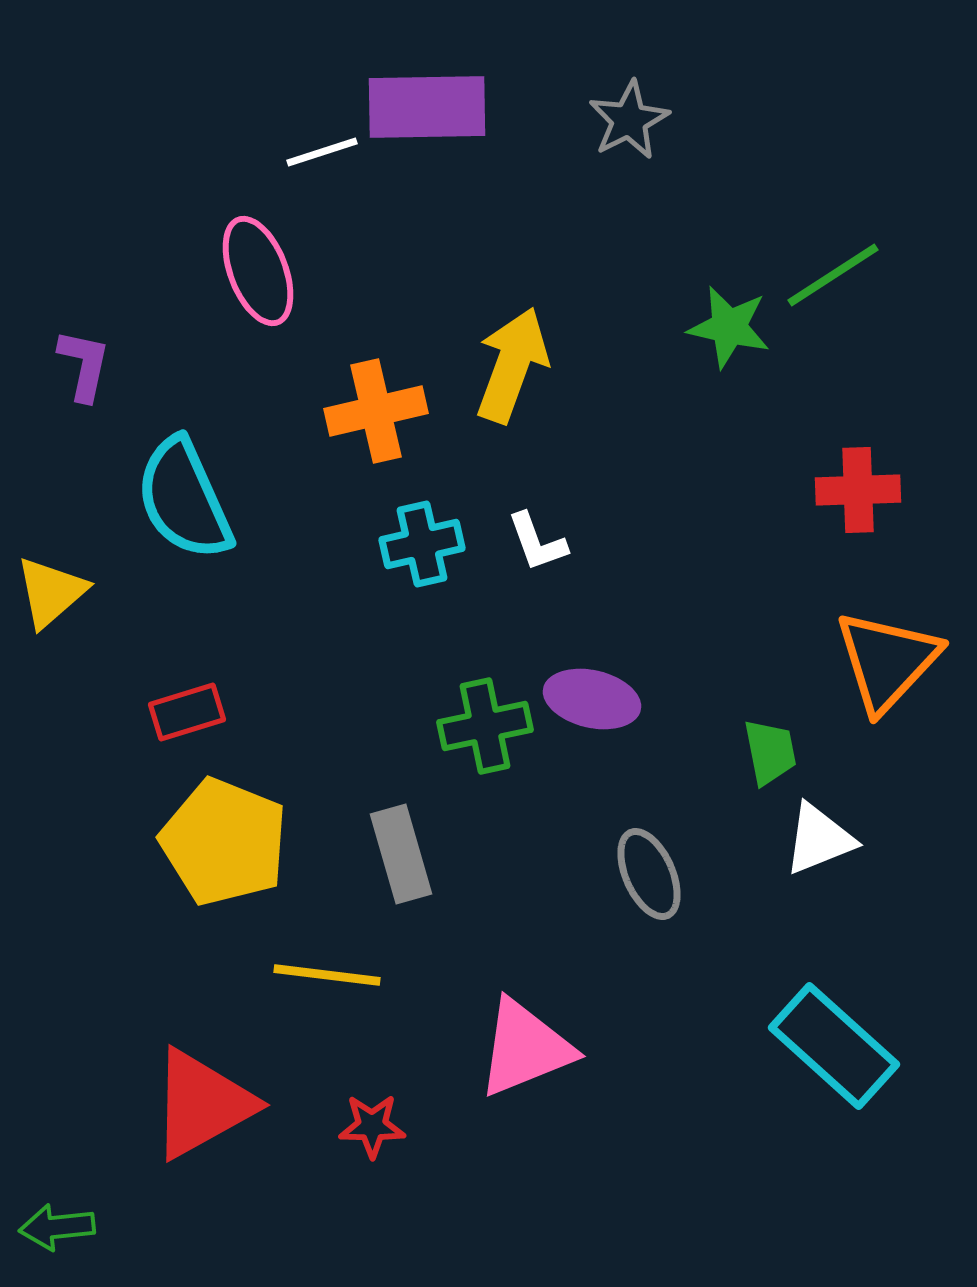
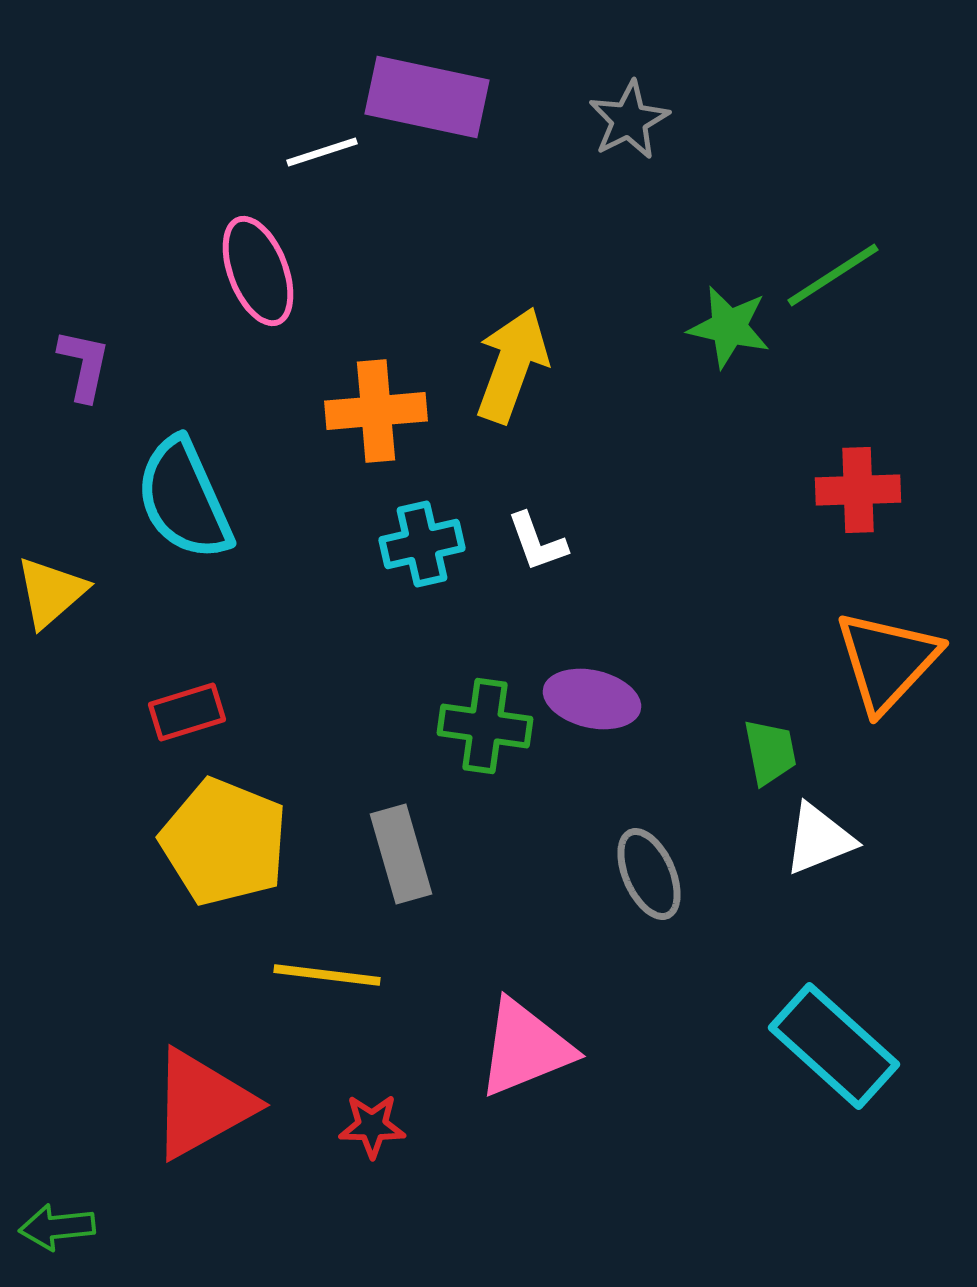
purple rectangle: moved 10 px up; rotated 13 degrees clockwise
orange cross: rotated 8 degrees clockwise
green cross: rotated 20 degrees clockwise
